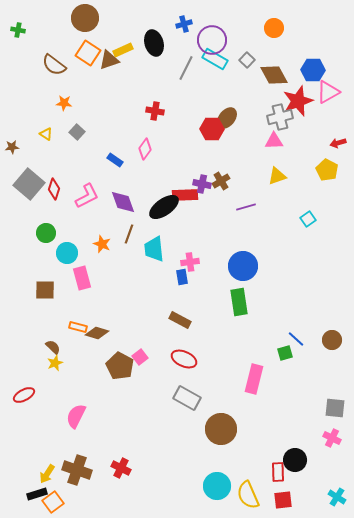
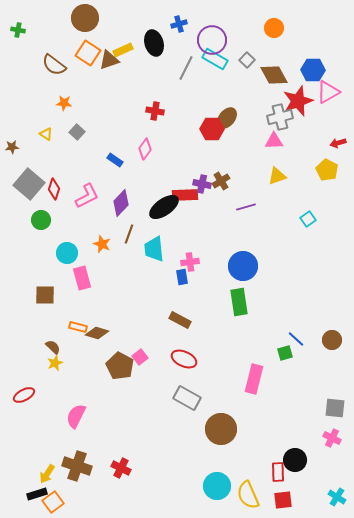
blue cross at (184, 24): moved 5 px left
purple diamond at (123, 202): moved 2 px left, 1 px down; rotated 64 degrees clockwise
green circle at (46, 233): moved 5 px left, 13 px up
brown square at (45, 290): moved 5 px down
brown cross at (77, 470): moved 4 px up
